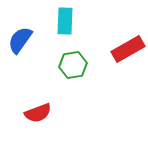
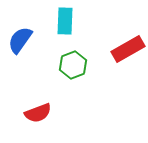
green hexagon: rotated 12 degrees counterclockwise
